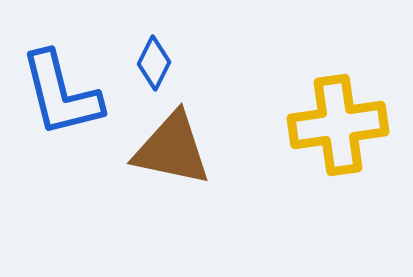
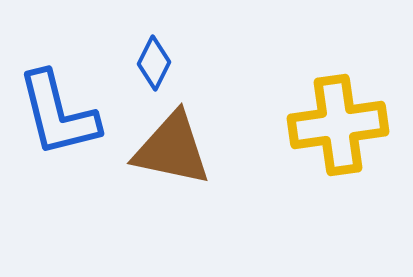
blue L-shape: moved 3 px left, 20 px down
